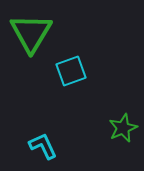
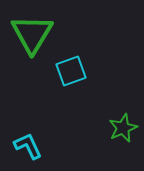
green triangle: moved 1 px right, 1 px down
cyan L-shape: moved 15 px left
